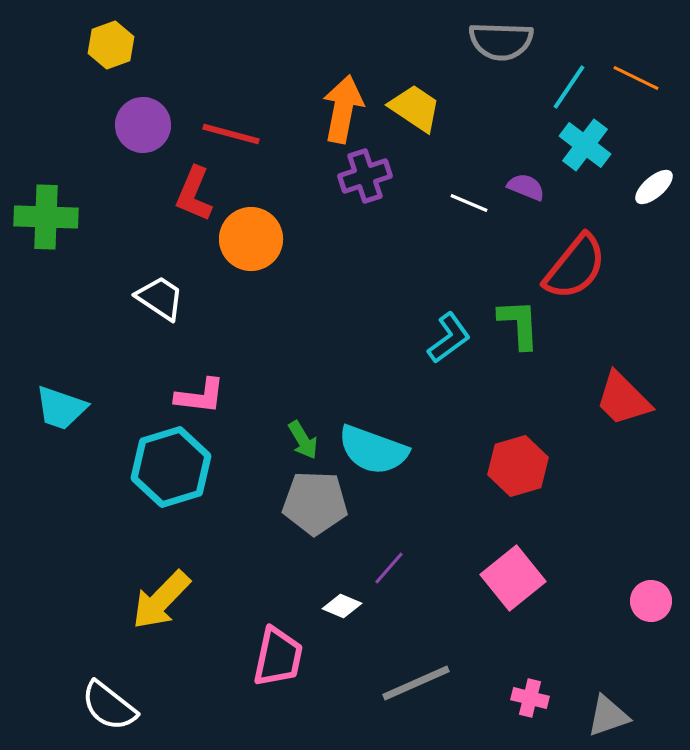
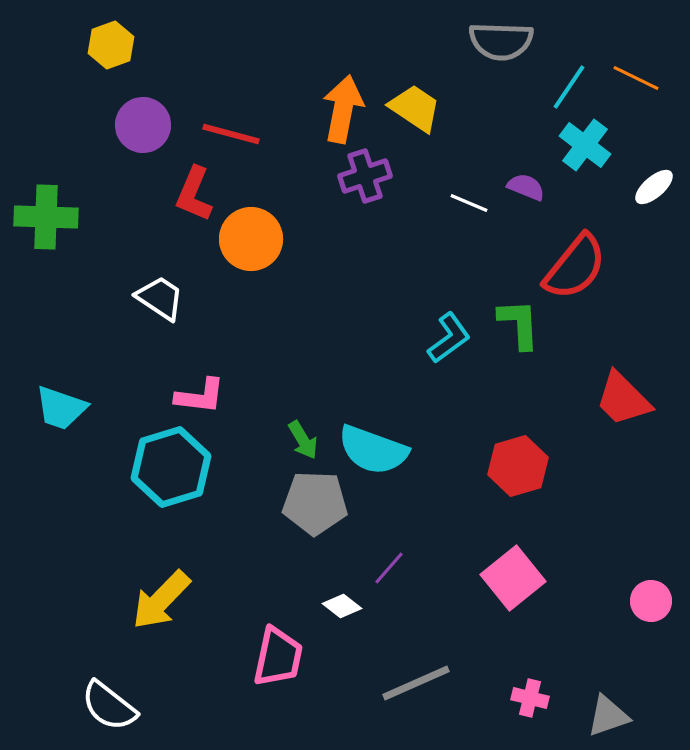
white diamond: rotated 15 degrees clockwise
